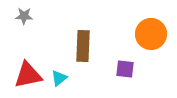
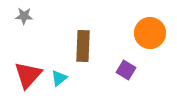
orange circle: moved 1 px left, 1 px up
purple square: moved 1 px right, 1 px down; rotated 24 degrees clockwise
red triangle: rotated 36 degrees counterclockwise
